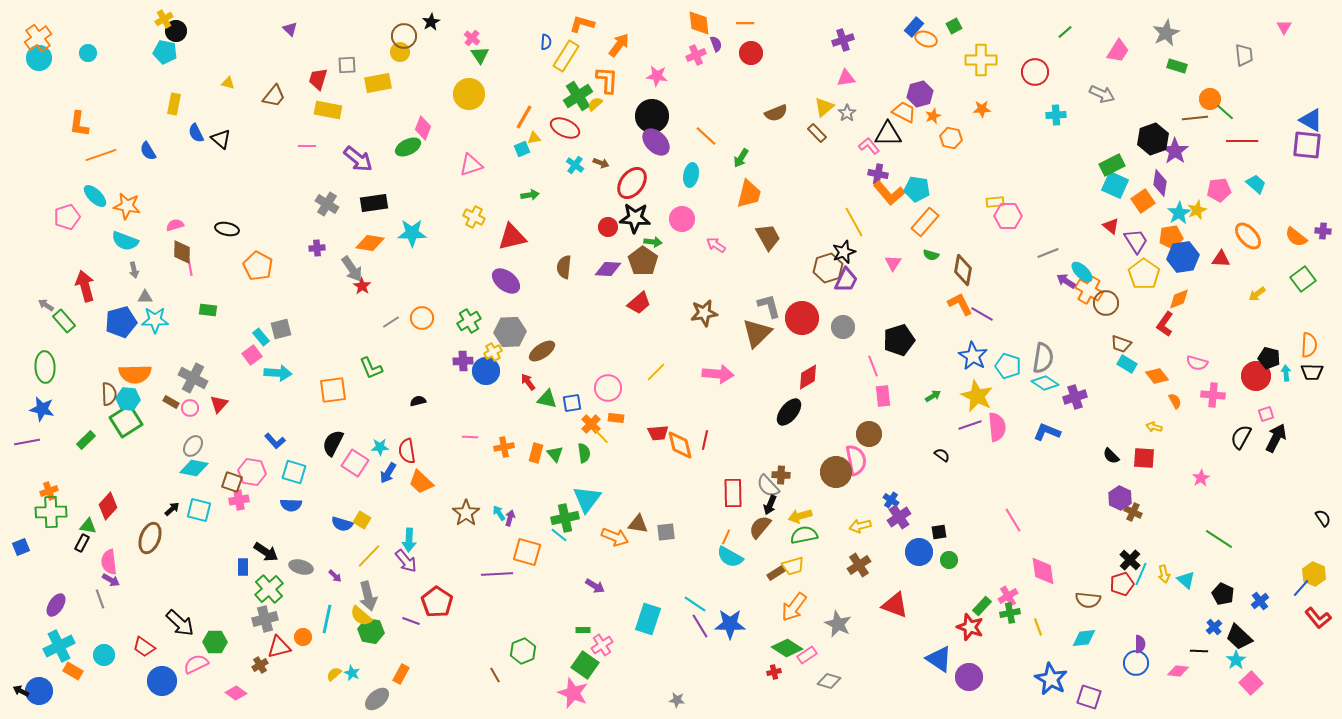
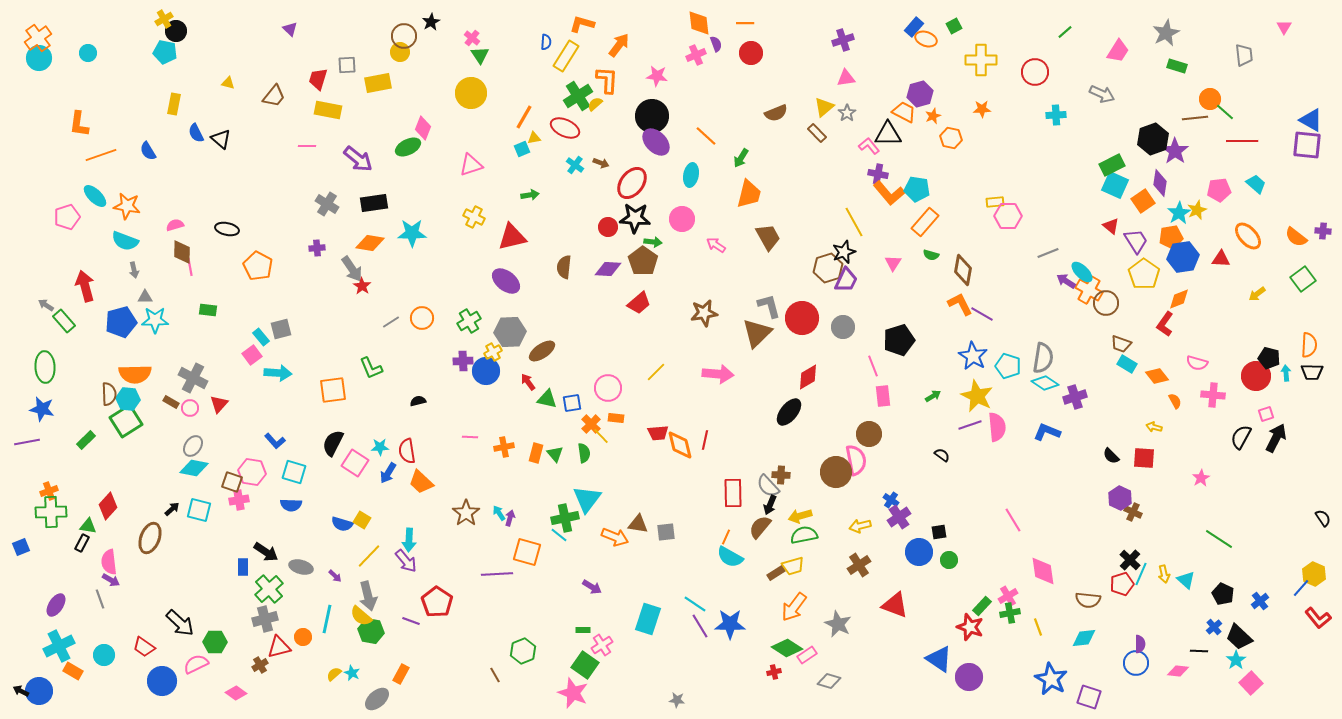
yellow circle at (469, 94): moved 2 px right, 1 px up
purple arrow at (595, 586): moved 3 px left, 1 px down
